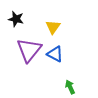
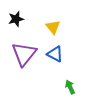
black star: rotated 28 degrees counterclockwise
yellow triangle: rotated 14 degrees counterclockwise
purple triangle: moved 5 px left, 4 px down
